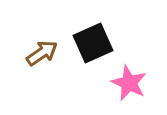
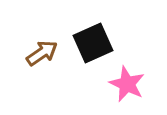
pink star: moved 2 px left, 1 px down
